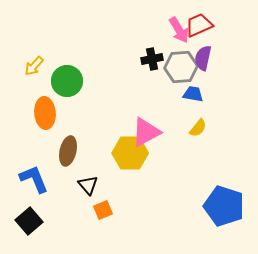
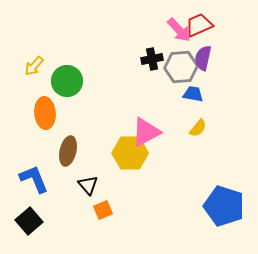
pink arrow: rotated 12 degrees counterclockwise
